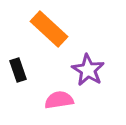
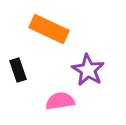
orange rectangle: rotated 18 degrees counterclockwise
pink semicircle: moved 1 px right, 1 px down
